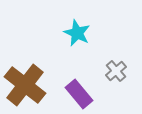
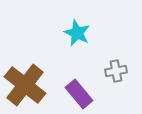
gray cross: rotated 30 degrees clockwise
